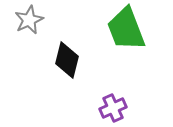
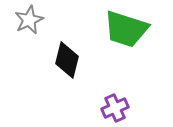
green trapezoid: rotated 51 degrees counterclockwise
purple cross: moved 2 px right
